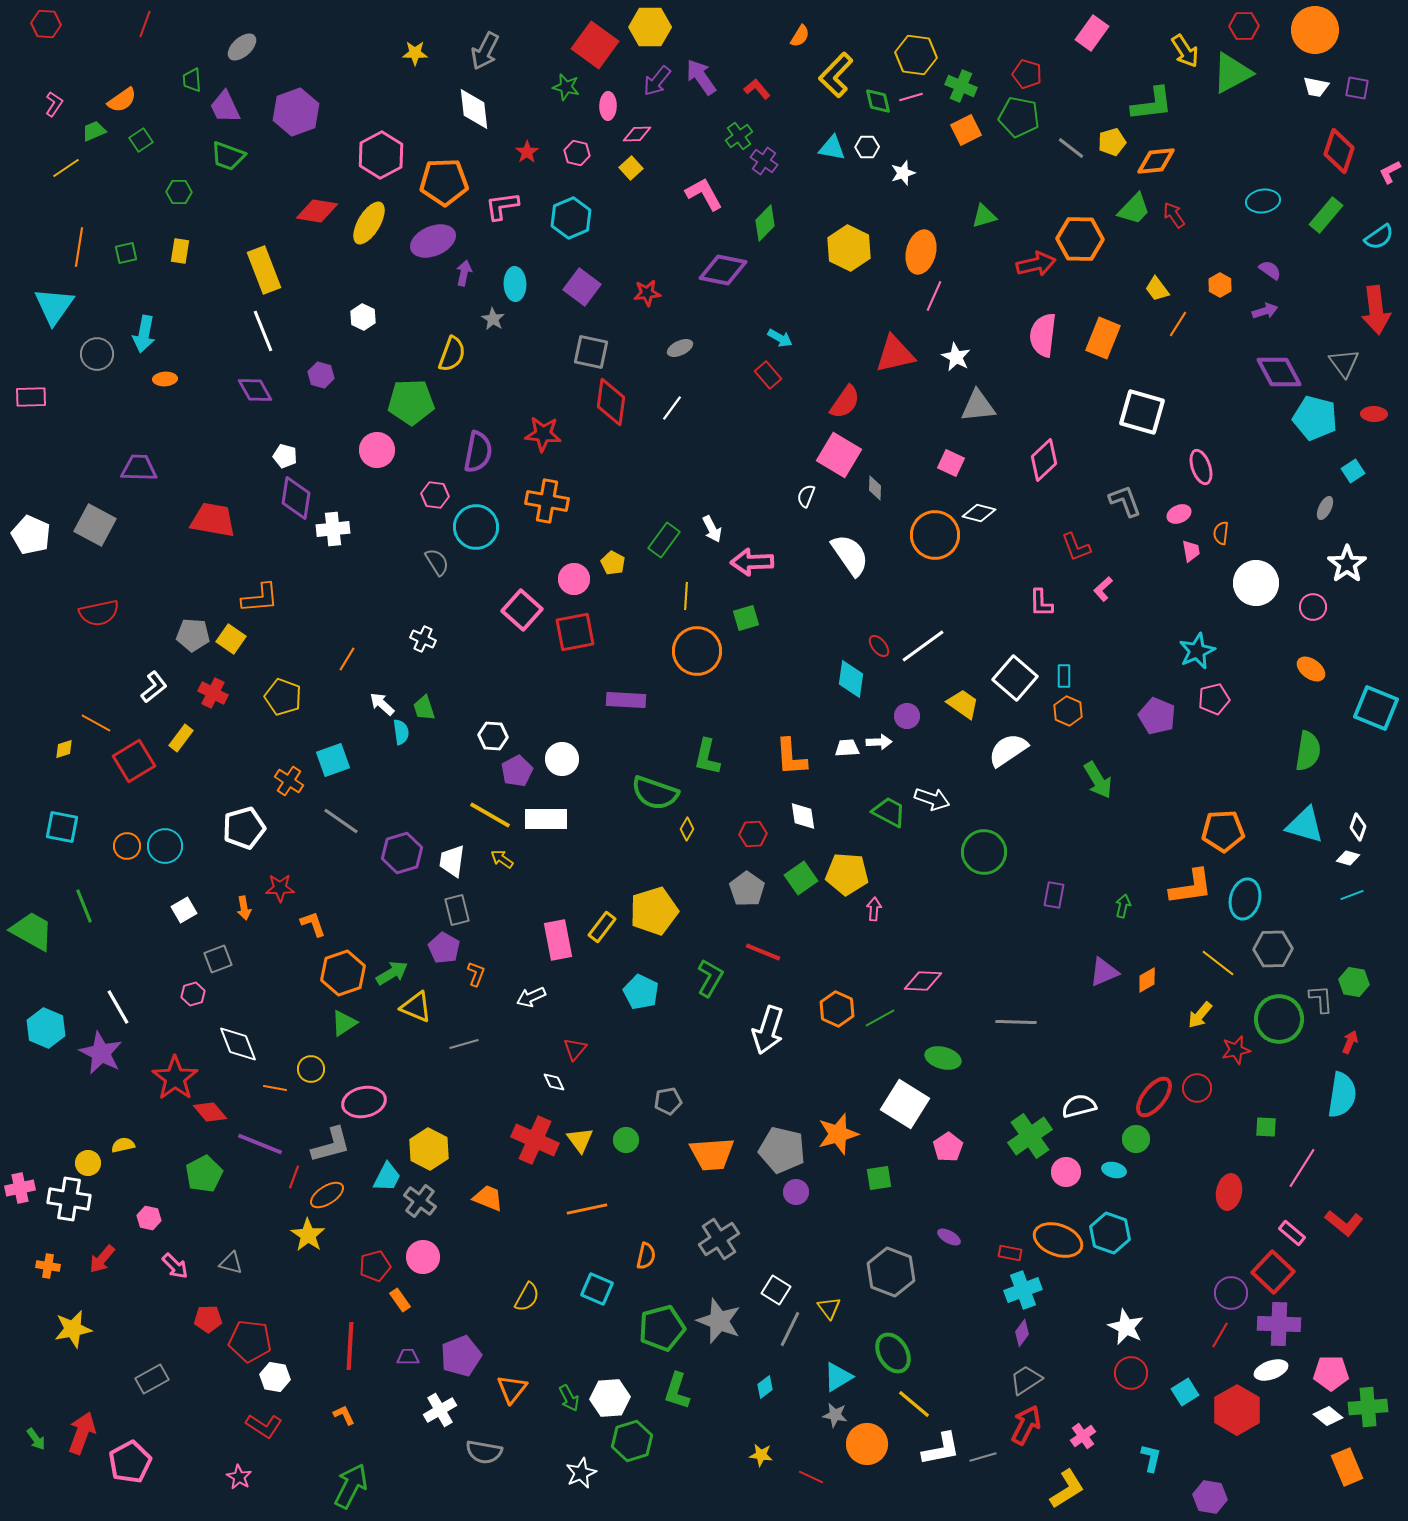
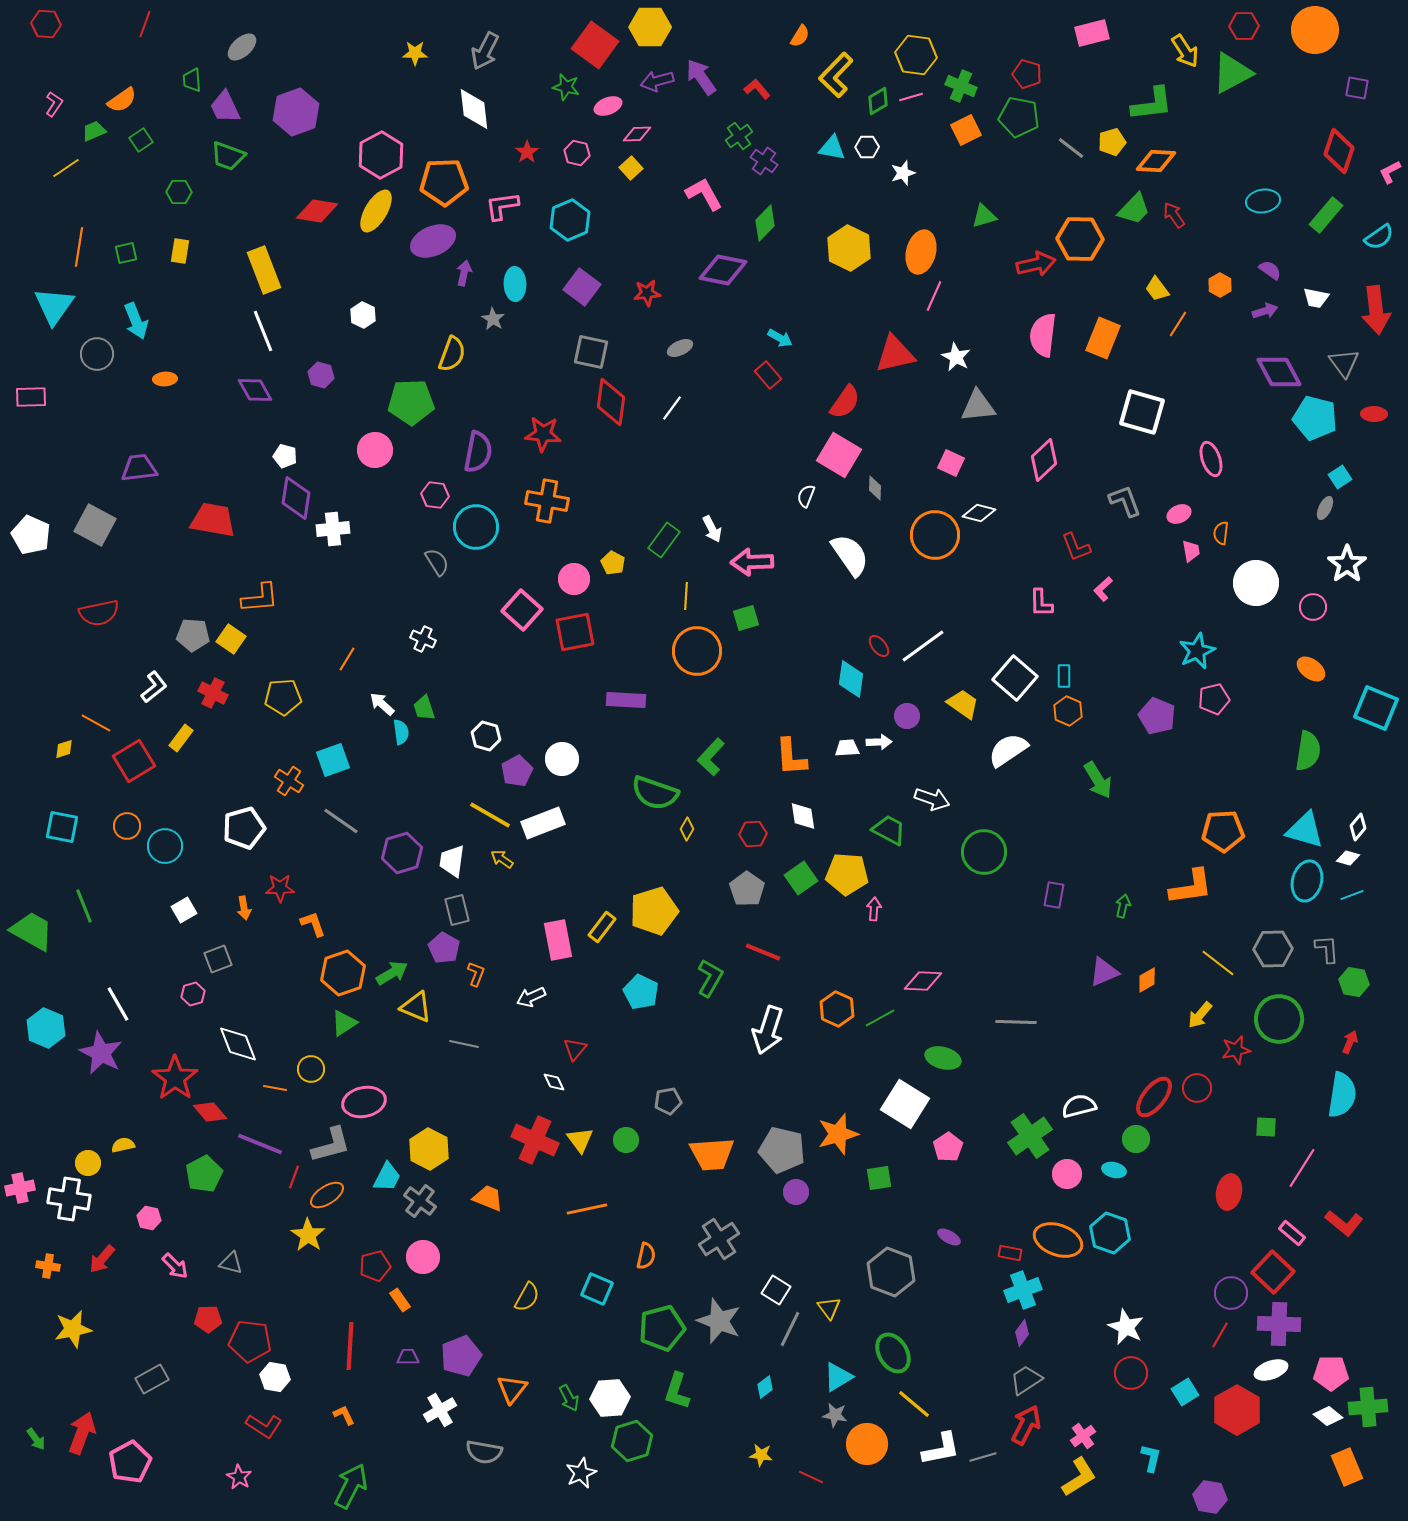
pink rectangle at (1092, 33): rotated 40 degrees clockwise
purple arrow at (657, 81): rotated 36 degrees clockwise
white trapezoid at (1316, 87): moved 211 px down
green diamond at (878, 101): rotated 72 degrees clockwise
pink ellipse at (608, 106): rotated 68 degrees clockwise
orange diamond at (1156, 161): rotated 9 degrees clockwise
cyan hexagon at (571, 218): moved 1 px left, 2 px down
yellow ellipse at (369, 223): moved 7 px right, 12 px up
white hexagon at (363, 317): moved 2 px up
cyan arrow at (144, 334): moved 8 px left, 13 px up; rotated 33 degrees counterclockwise
pink circle at (377, 450): moved 2 px left
pink ellipse at (1201, 467): moved 10 px right, 8 px up
purple trapezoid at (139, 468): rotated 9 degrees counterclockwise
cyan square at (1353, 471): moved 13 px left, 6 px down
yellow pentagon at (283, 697): rotated 24 degrees counterclockwise
white hexagon at (493, 736): moved 7 px left; rotated 12 degrees clockwise
green L-shape at (707, 757): moved 4 px right; rotated 30 degrees clockwise
green trapezoid at (889, 812): moved 18 px down
white rectangle at (546, 819): moved 3 px left, 4 px down; rotated 21 degrees counterclockwise
cyan triangle at (1305, 825): moved 5 px down
white diamond at (1358, 827): rotated 20 degrees clockwise
orange circle at (127, 846): moved 20 px up
cyan ellipse at (1245, 899): moved 62 px right, 18 px up
gray L-shape at (1321, 999): moved 6 px right, 50 px up
white line at (118, 1007): moved 3 px up
gray line at (464, 1044): rotated 28 degrees clockwise
pink circle at (1066, 1172): moved 1 px right, 2 px down
yellow L-shape at (1067, 1489): moved 12 px right, 12 px up
